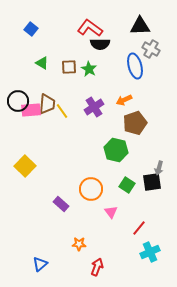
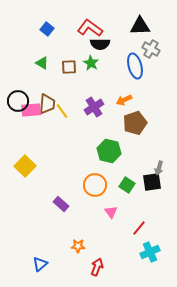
blue square: moved 16 px right
green star: moved 2 px right, 6 px up
green hexagon: moved 7 px left, 1 px down
orange circle: moved 4 px right, 4 px up
orange star: moved 1 px left, 2 px down
